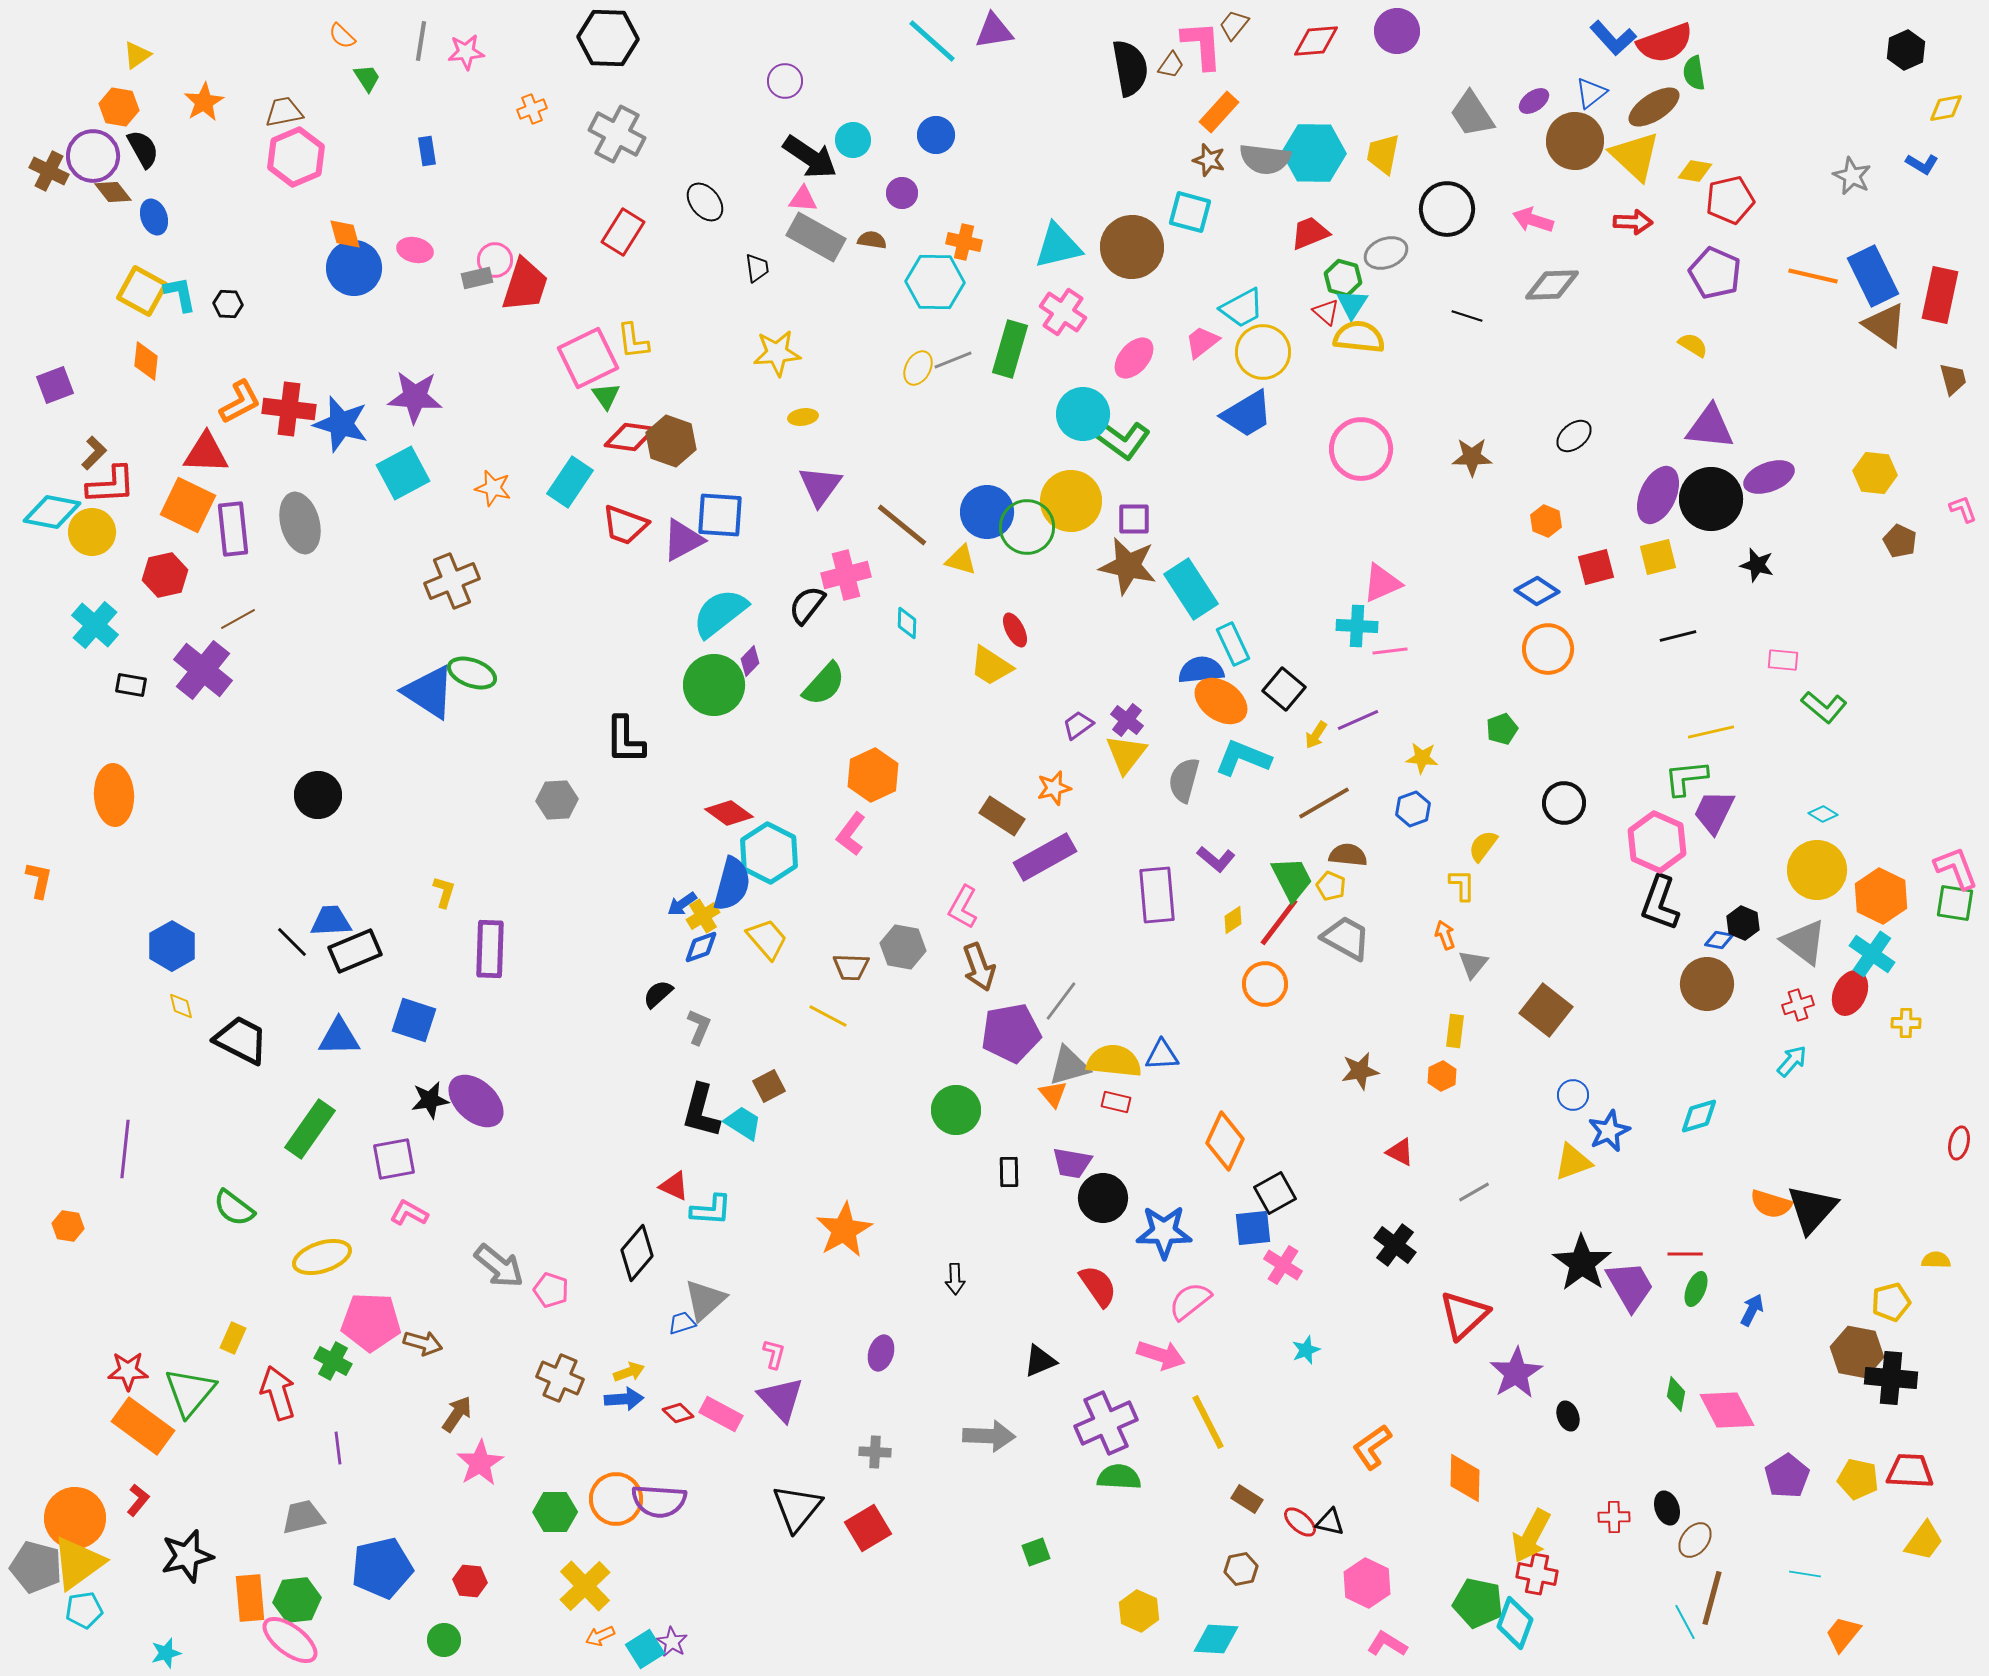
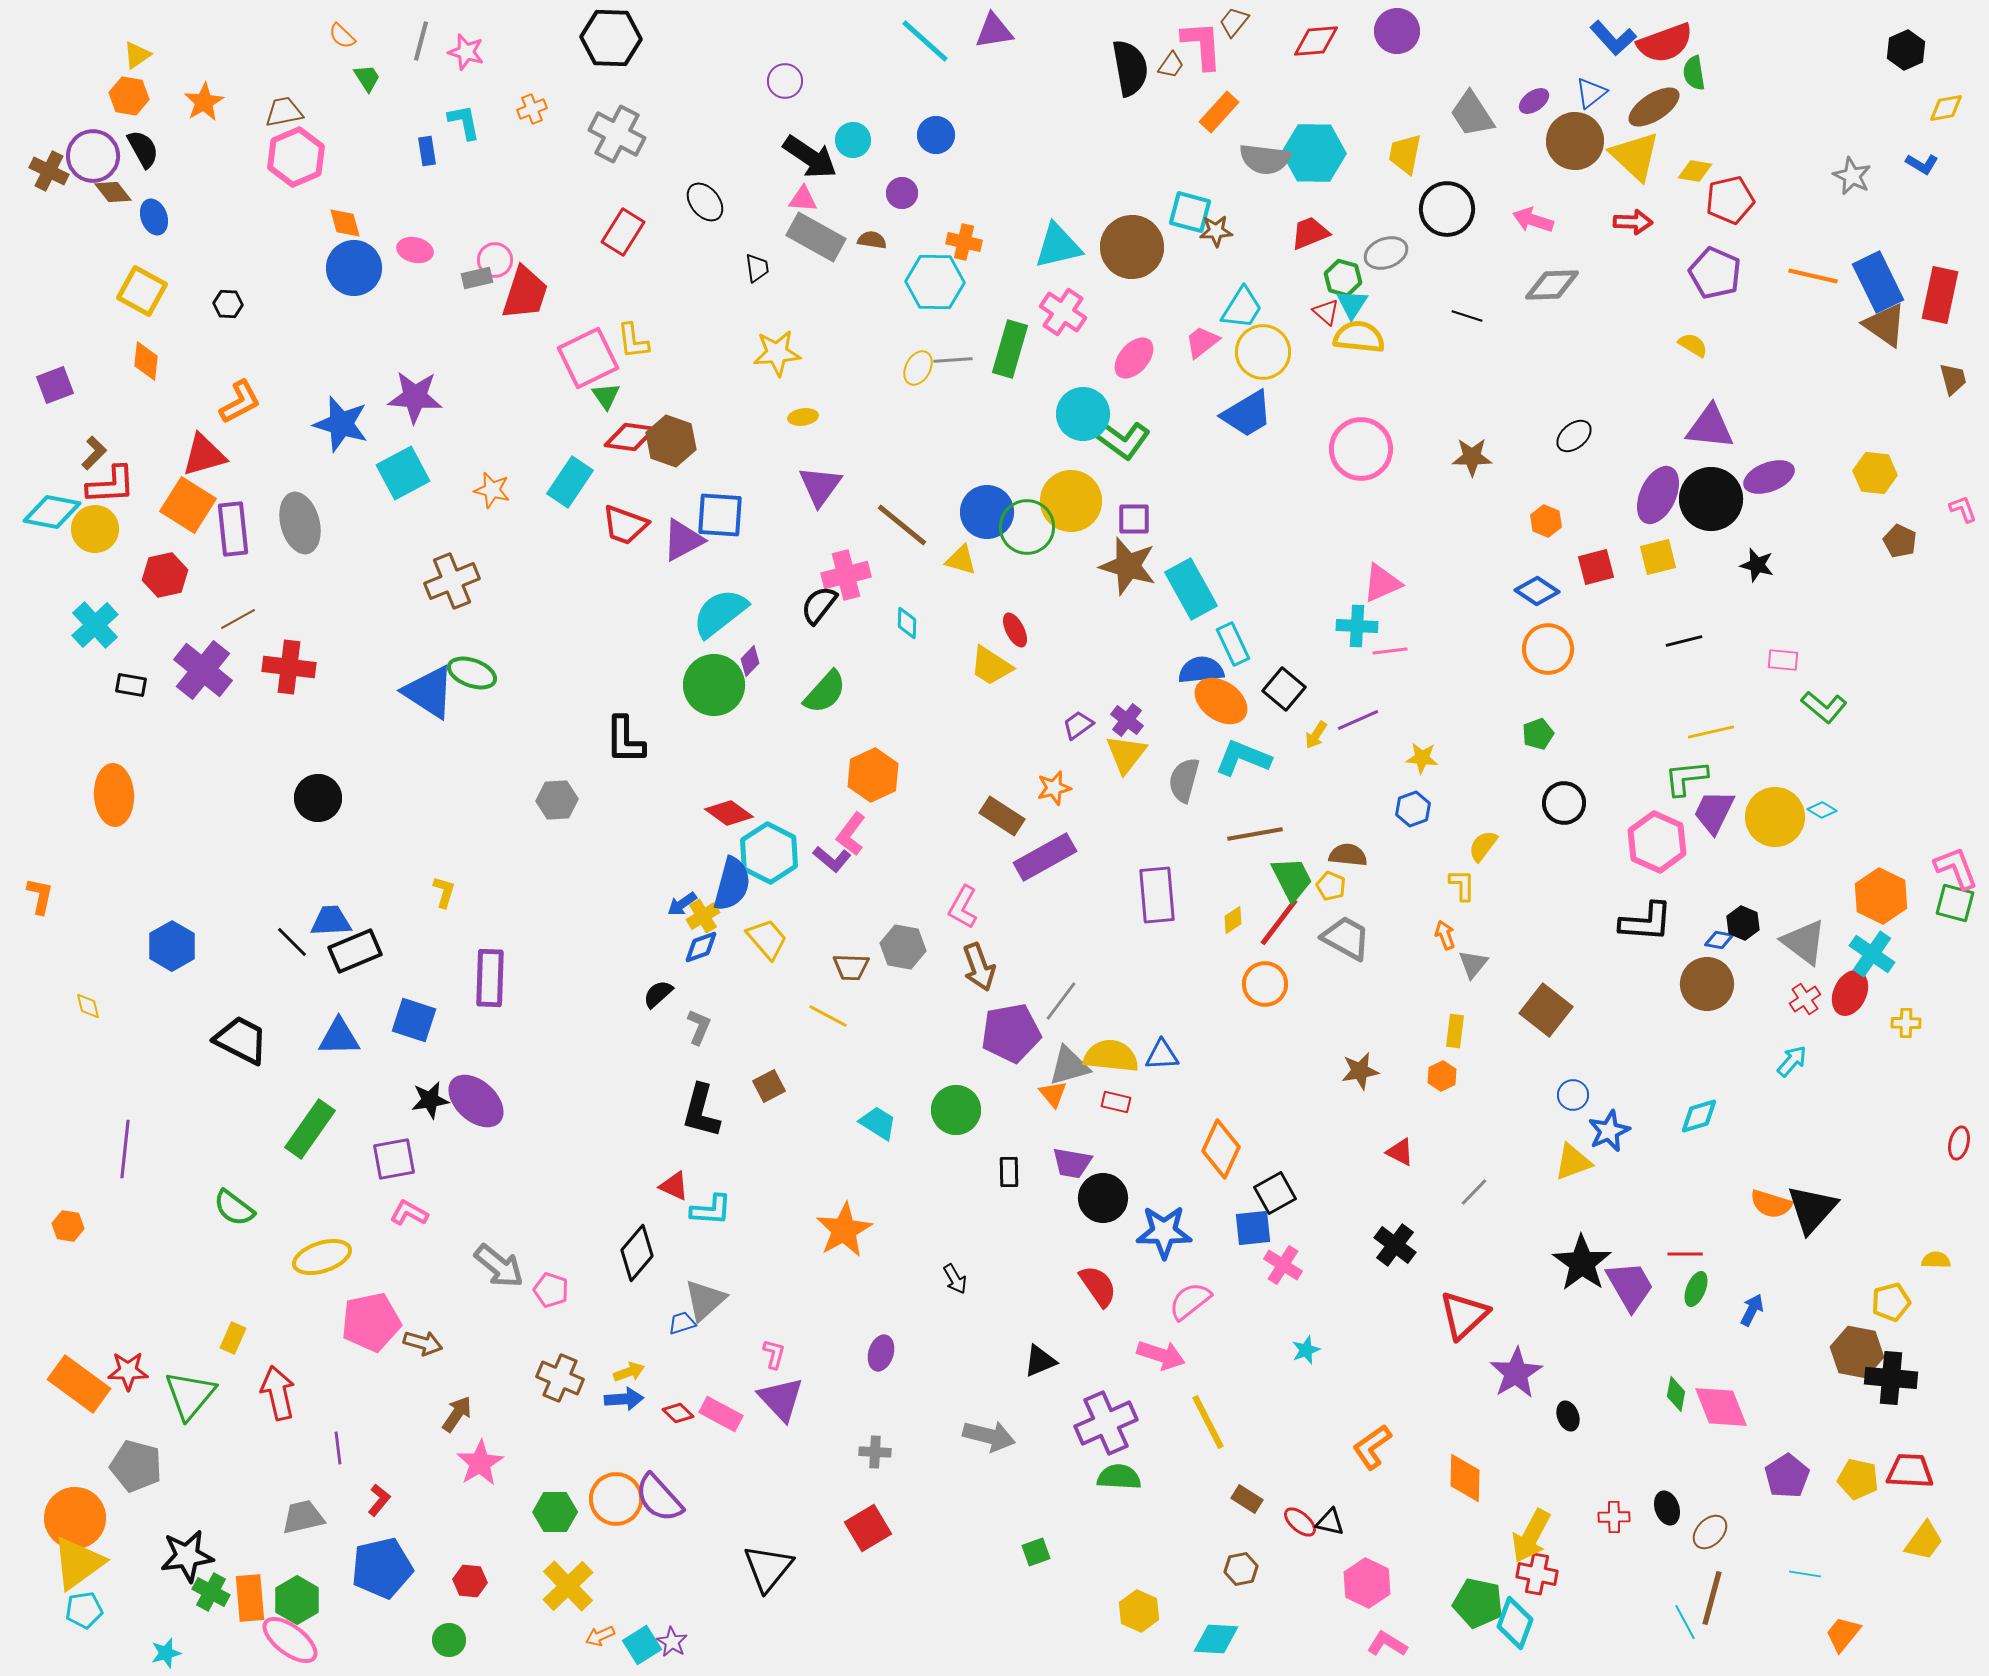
brown trapezoid at (1234, 25): moved 3 px up
black hexagon at (608, 38): moved 3 px right
gray line at (421, 41): rotated 6 degrees clockwise
cyan line at (932, 41): moved 7 px left
pink star at (466, 52): rotated 21 degrees clockwise
orange hexagon at (119, 107): moved 10 px right, 11 px up
yellow trapezoid at (1383, 154): moved 22 px right
brown star at (1209, 160): moved 7 px right, 71 px down; rotated 20 degrees counterclockwise
orange diamond at (345, 234): moved 11 px up
blue rectangle at (1873, 276): moved 5 px right, 6 px down
red trapezoid at (525, 285): moved 8 px down
cyan L-shape at (180, 294): moved 284 px right, 172 px up
cyan trapezoid at (1242, 308): rotated 30 degrees counterclockwise
gray line at (953, 360): rotated 18 degrees clockwise
red cross at (289, 409): moved 258 px down
red triangle at (206, 453): moved 2 px left, 2 px down; rotated 18 degrees counterclockwise
orange star at (493, 488): moved 1 px left, 2 px down
orange square at (188, 505): rotated 6 degrees clockwise
yellow circle at (92, 532): moved 3 px right, 3 px up
brown star at (1128, 566): rotated 4 degrees clockwise
cyan rectangle at (1191, 589): rotated 4 degrees clockwise
black semicircle at (807, 605): moved 12 px right
cyan cross at (95, 625): rotated 6 degrees clockwise
black line at (1678, 636): moved 6 px right, 5 px down
green semicircle at (824, 684): moved 1 px right, 8 px down
green pentagon at (1502, 729): moved 36 px right, 5 px down
black circle at (318, 795): moved 3 px down
brown line at (1324, 803): moved 69 px left, 31 px down; rotated 20 degrees clockwise
cyan diamond at (1823, 814): moved 1 px left, 4 px up
purple L-shape at (1216, 859): moved 384 px left
yellow circle at (1817, 870): moved 42 px left, 53 px up
orange L-shape at (39, 880): moved 1 px right, 16 px down
black L-shape at (1660, 903): moved 14 px left, 19 px down; rotated 106 degrees counterclockwise
green square at (1955, 903): rotated 6 degrees clockwise
purple rectangle at (490, 949): moved 29 px down
red cross at (1798, 1005): moved 7 px right, 6 px up; rotated 16 degrees counterclockwise
yellow diamond at (181, 1006): moved 93 px left
yellow semicircle at (1114, 1061): moved 3 px left, 5 px up
cyan trapezoid at (743, 1123): moved 135 px right
orange diamond at (1225, 1141): moved 4 px left, 8 px down
gray line at (1474, 1192): rotated 16 degrees counterclockwise
black arrow at (955, 1279): rotated 28 degrees counterclockwise
pink pentagon at (371, 1322): rotated 14 degrees counterclockwise
green cross at (333, 1361): moved 122 px left, 231 px down
green triangle at (190, 1392): moved 3 px down
red arrow at (278, 1393): rotated 4 degrees clockwise
pink diamond at (1727, 1410): moved 6 px left, 3 px up; rotated 6 degrees clockwise
orange rectangle at (143, 1426): moved 64 px left, 42 px up
gray arrow at (989, 1436): rotated 12 degrees clockwise
red L-shape at (138, 1500): moved 241 px right
purple semicircle at (659, 1501): moved 3 px up; rotated 44 degrees clockwise
black triangle at (797, 1508): moved 29 px left, 60 px down
brown ellipse at (1695, 1540): moved 15 px right, 8 px up; rotated 6 degrees clockwise
black star at (187, 1556): rotated 6 degrees clockwise
gray pentagon at (36, 1567): moved 100 px right, 101 px up
yellow cross at (585, 1586): moved 17 px left
green hexagon at (297, 1600): rotated 24 degrees counterclockwise
green circle at (444, 1640): moved 5 px right
cyan square at (645, 1649): moved 3 px left, 4 px up
